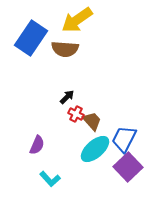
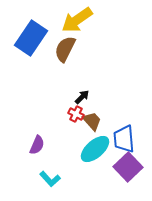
brown semicircle: rotated 112 degrees clockwise
black arrow: moved 15 px right
blue trapezoid: rotated 32 degrees counterclockwise
